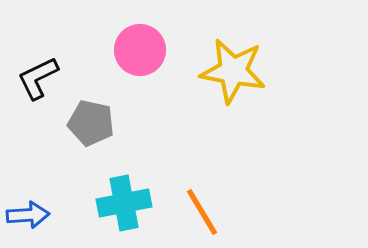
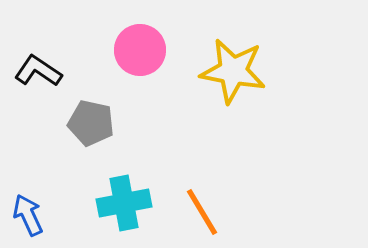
black L-shape: moved 7 px up; rotated 60 degrees clockwise
blue arrow: rotated 111 degrees counterclockwise
